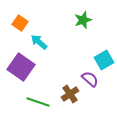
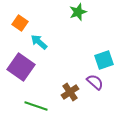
green star: moved 5 px left, 8 px up
cyan square: rotated 12 degrees clockwise
purple semicircle: moved 5 px right, 3 px down
brown cross: moved 2 px up
green line: moved 2 px left, 4 px down
